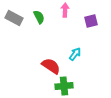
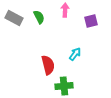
red semicircle: moved 3 px left, 1 px up; rotated 42 degrees clockwise
